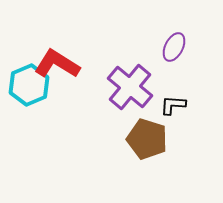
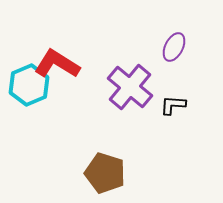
brown pentagon: moved 42 px left, 34 px down
